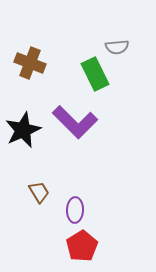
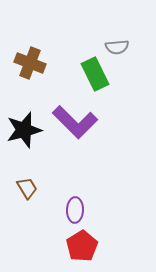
black star: moved 1 px right; rotated 9 degrees clockwise
brown trapezoid: moved 12 px left, 4 px up
